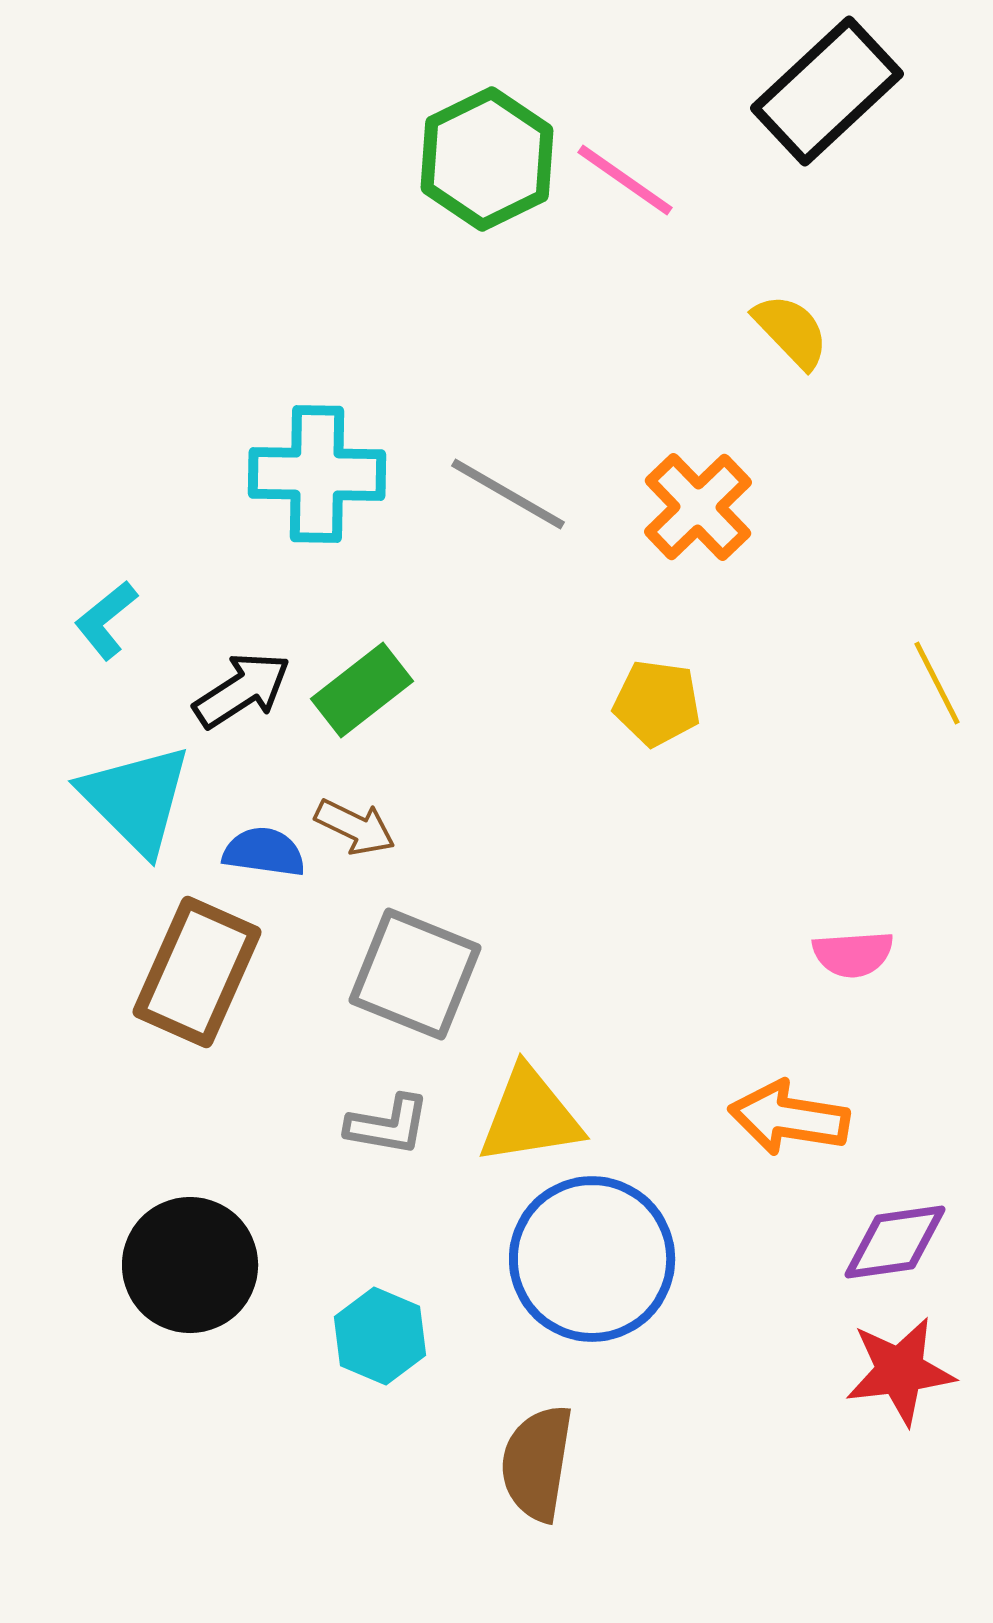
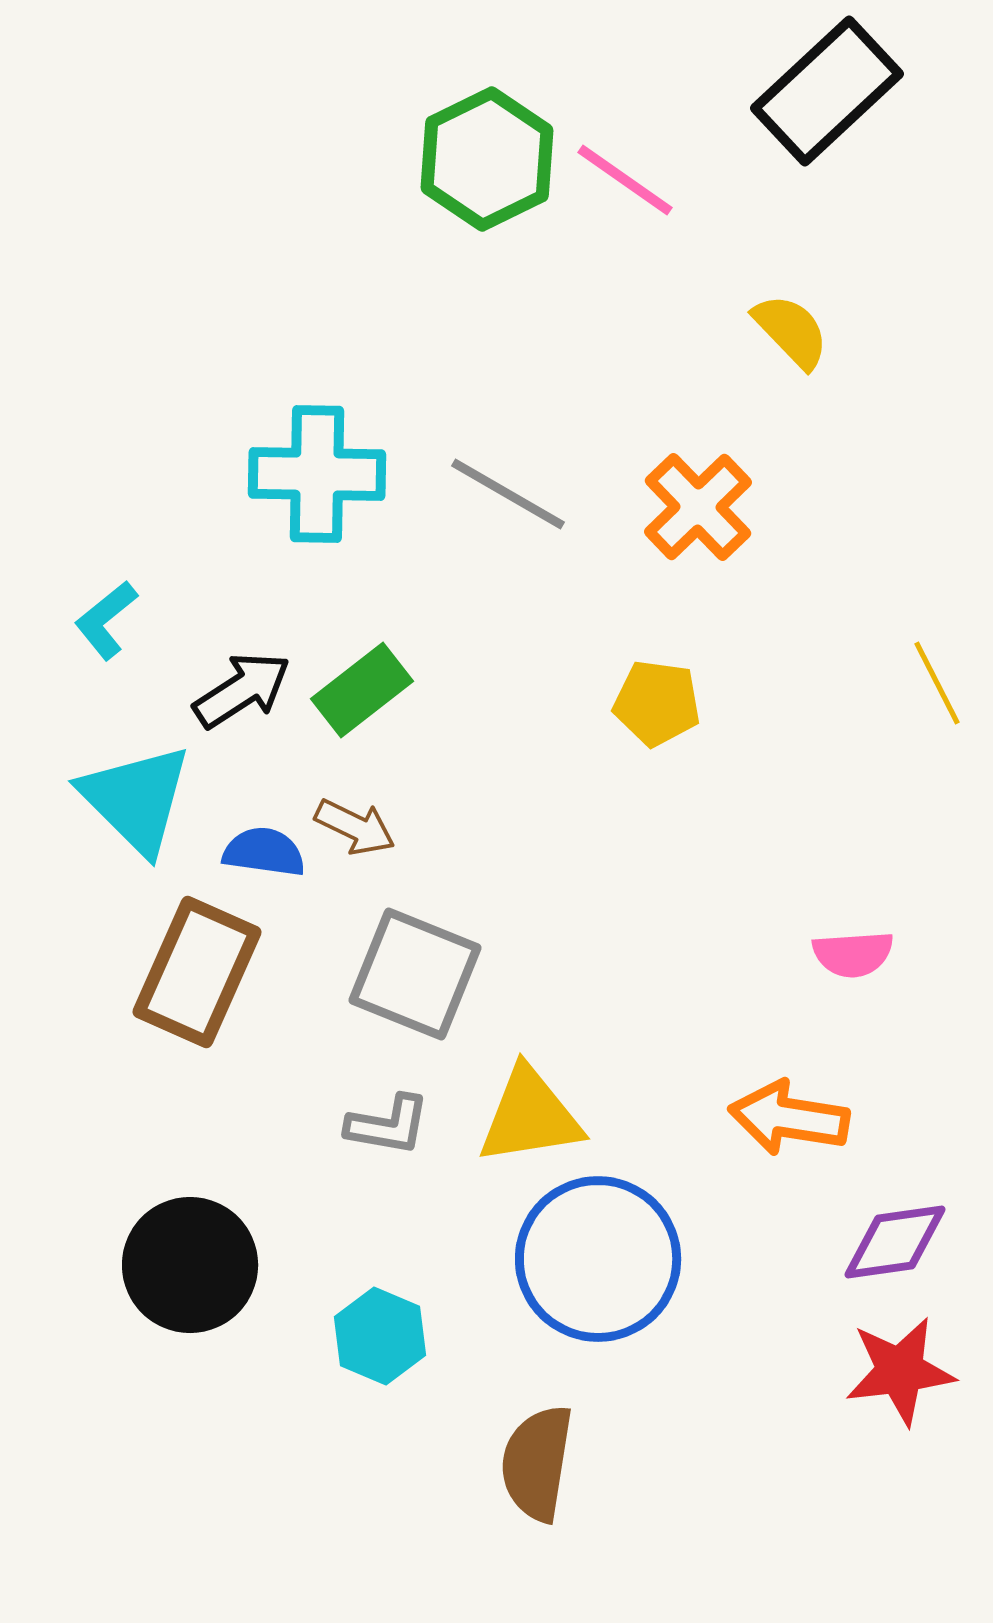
blue circle: moved 6 px right
